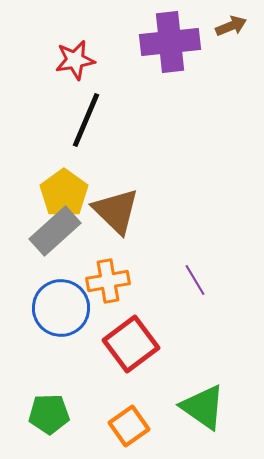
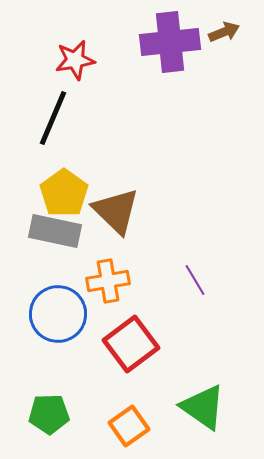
brown arrow: moved 7 px left, 6 px down
black line: moved 33 px left, 2 px up
gray rectangle: rotated 54 degrees clockwise
blue circle: moved 3 px left, 6 px down
